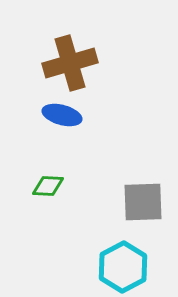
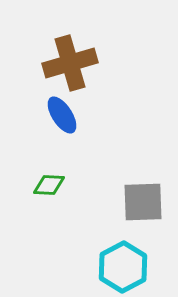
blue ellipse: rotated 42 degrees clockwise
green diamond: moved 1 px right, 1 px up
